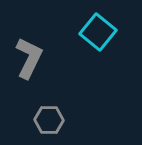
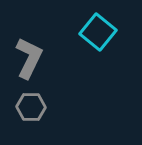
gray hexagon: moved 18 px left, 13 px up
